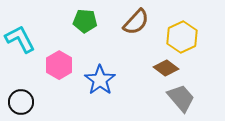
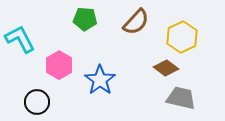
green pentagon: moved 2 px up
gray trapezoid: rotated 36 degrees counterclockwise
black circle: moved 16 px right
